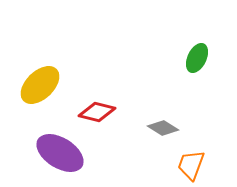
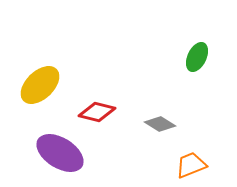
green ellipse: moved 1 px up
gray diamond: moved 3 px left, 4 px up
orange trapezoid: rotated 48 degrees clockwise
